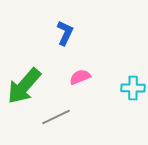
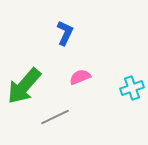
cyan cross: moved 1 px left; rotated 20 degrees counterclockwise
gray line: moved 1 px left
